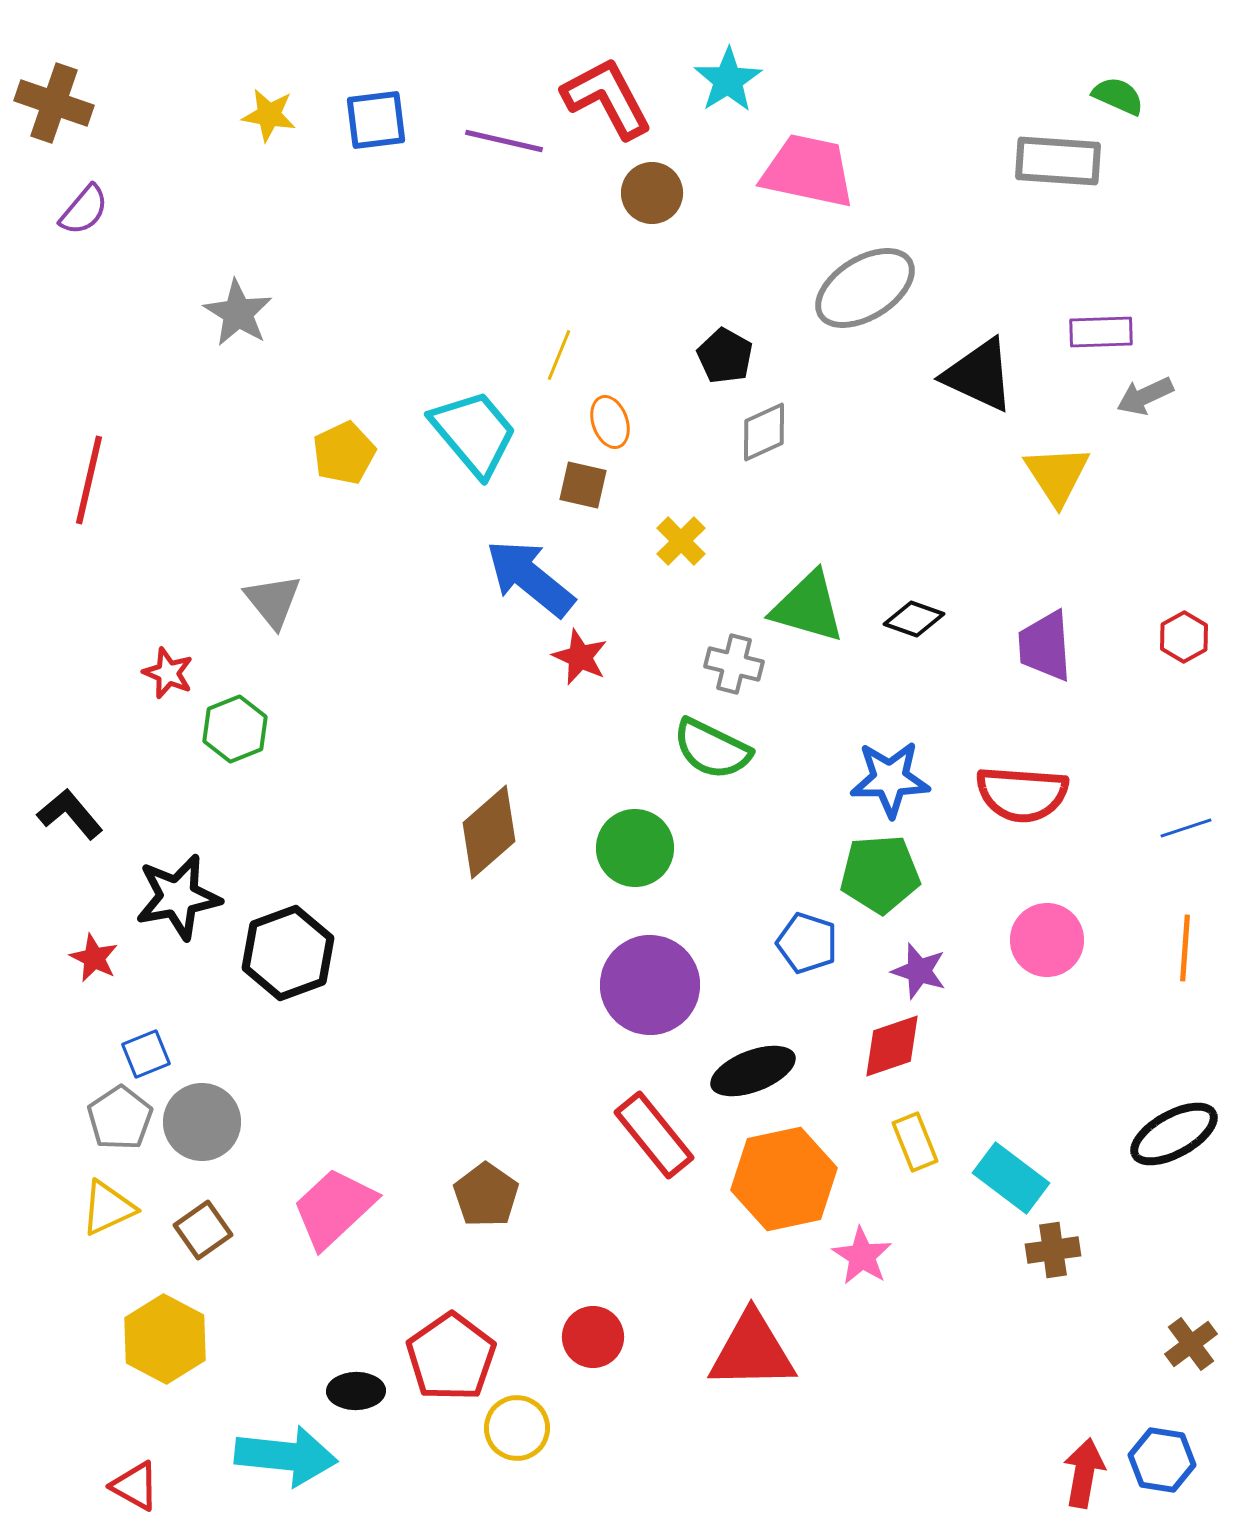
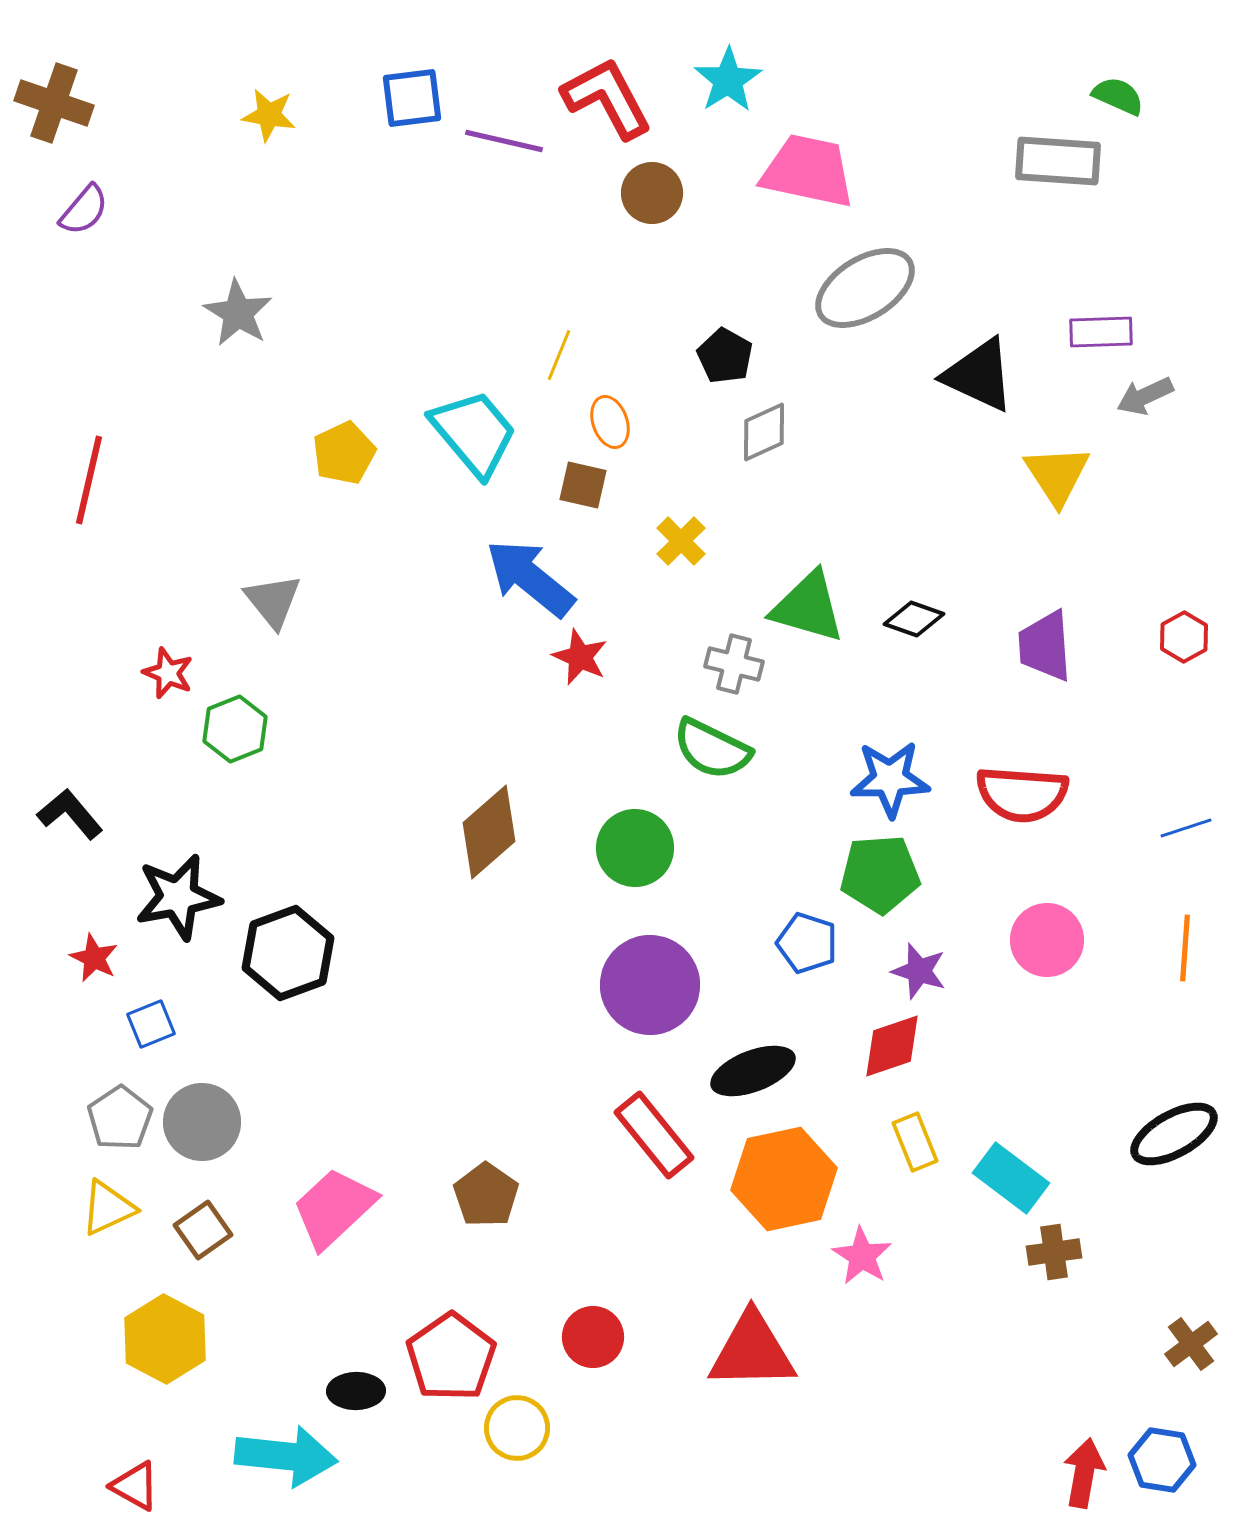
blue square at (376, 120): moved 36 px right, 22 px up
blue square at (146, 1054): moved 5 px right, 30 px up
brown cross at (1053, 1250): moved 1 px right, 2 px down
